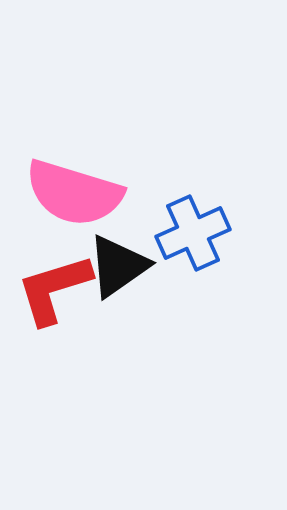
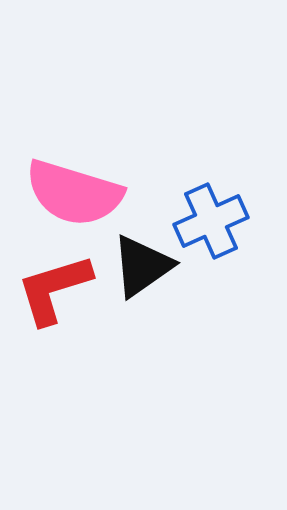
blue cross: moved 18 px right, 12 px up
black triangle: moved 24 px right
